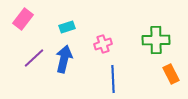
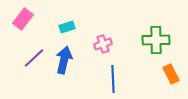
blue arrow: moved 1 px down
